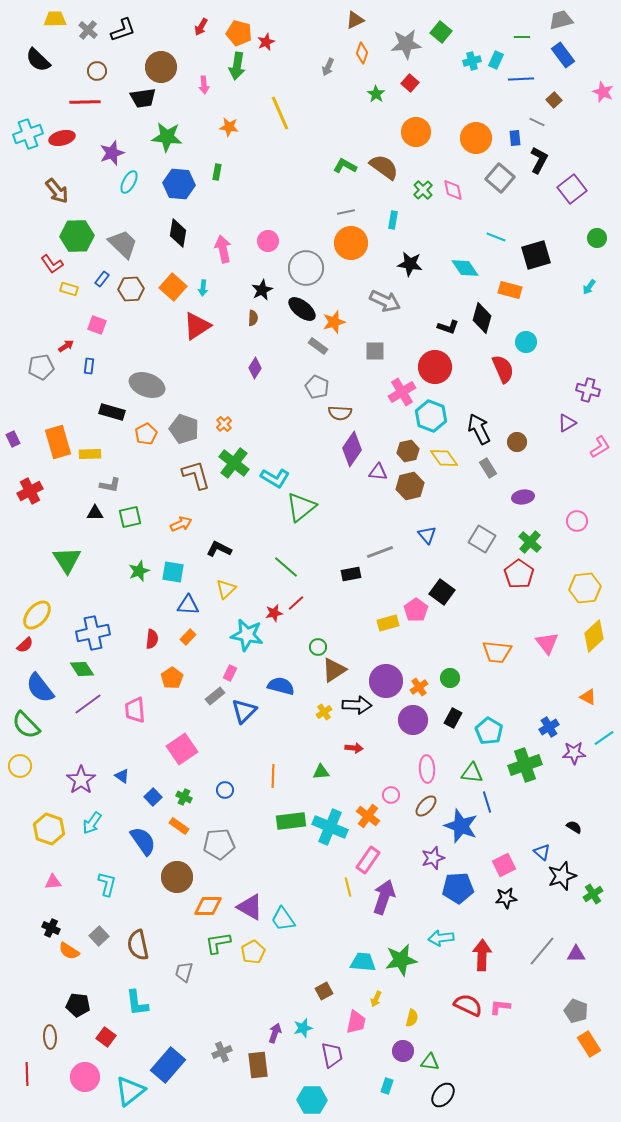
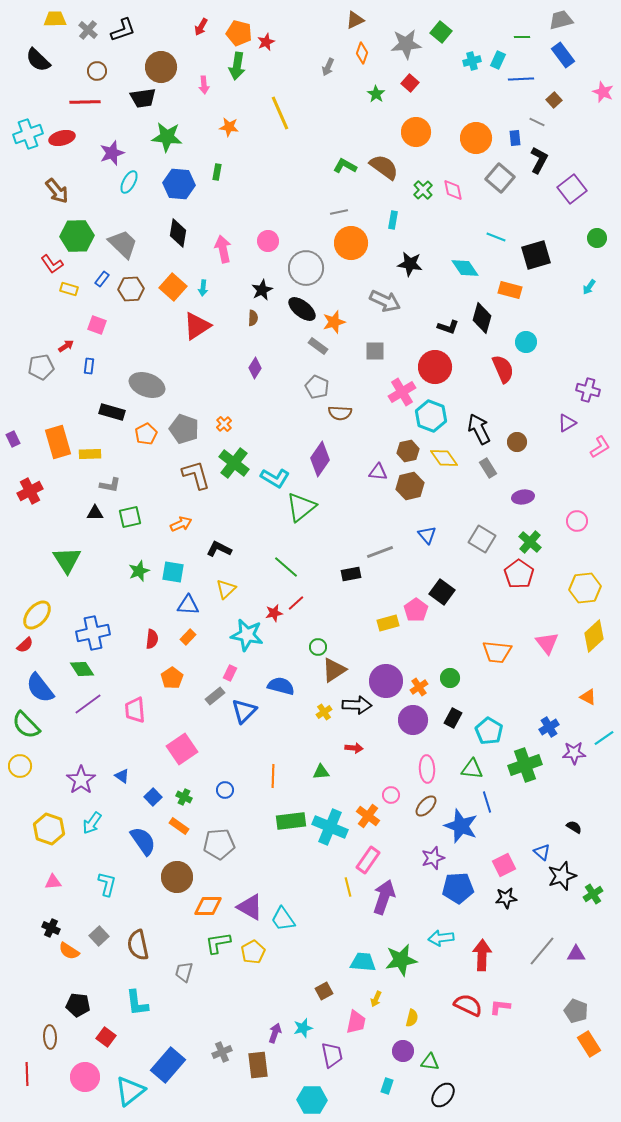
cyan rectangle at (496, 60): moved 2 px right
gray line at (346, 212): moved 7 px left
purple diamond at (352, 449): moved 32 px left, 10 px down
green triangle at (472, 773): moved 4 px up
